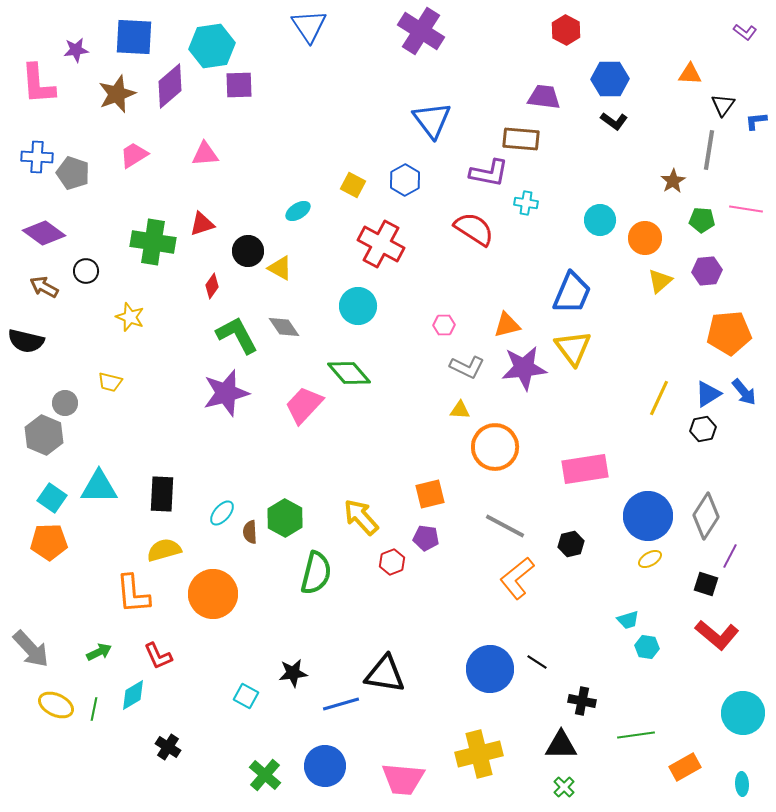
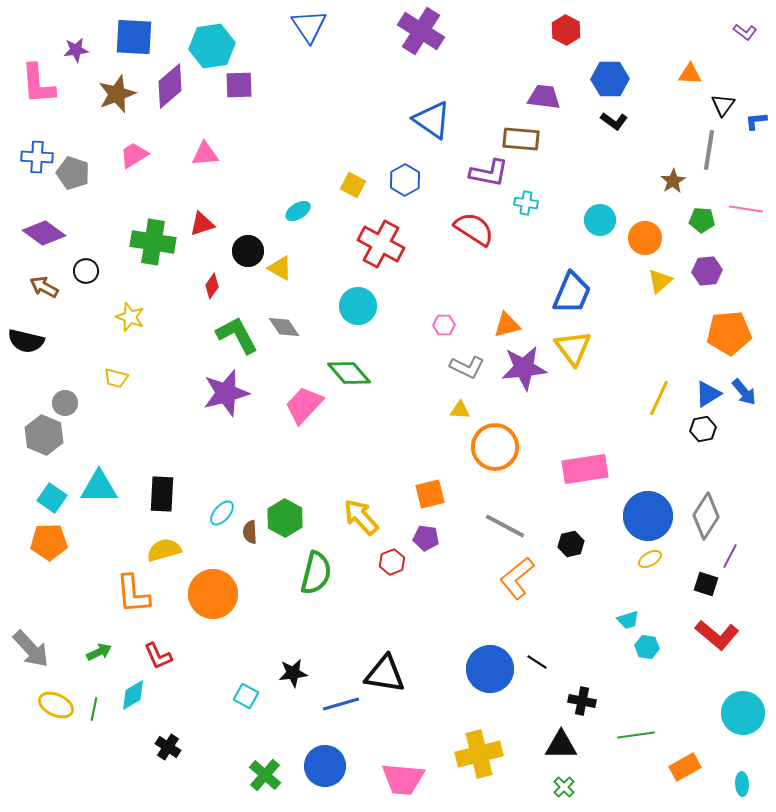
blue triangle at (432, 120): rotated 18 degrees counterclockwise
yellow trapezoid at (110, 382): moved 6 px right, 4 px up
